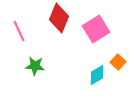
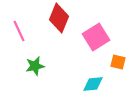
pink square: moved 8 px down
orange square: rotated 28 degrees counterclockwise
green star: rotated 18 degrees counterclockwise
cyan diamond: moved 4 px left, 9 px down; rotated 25 degrees clockwise
